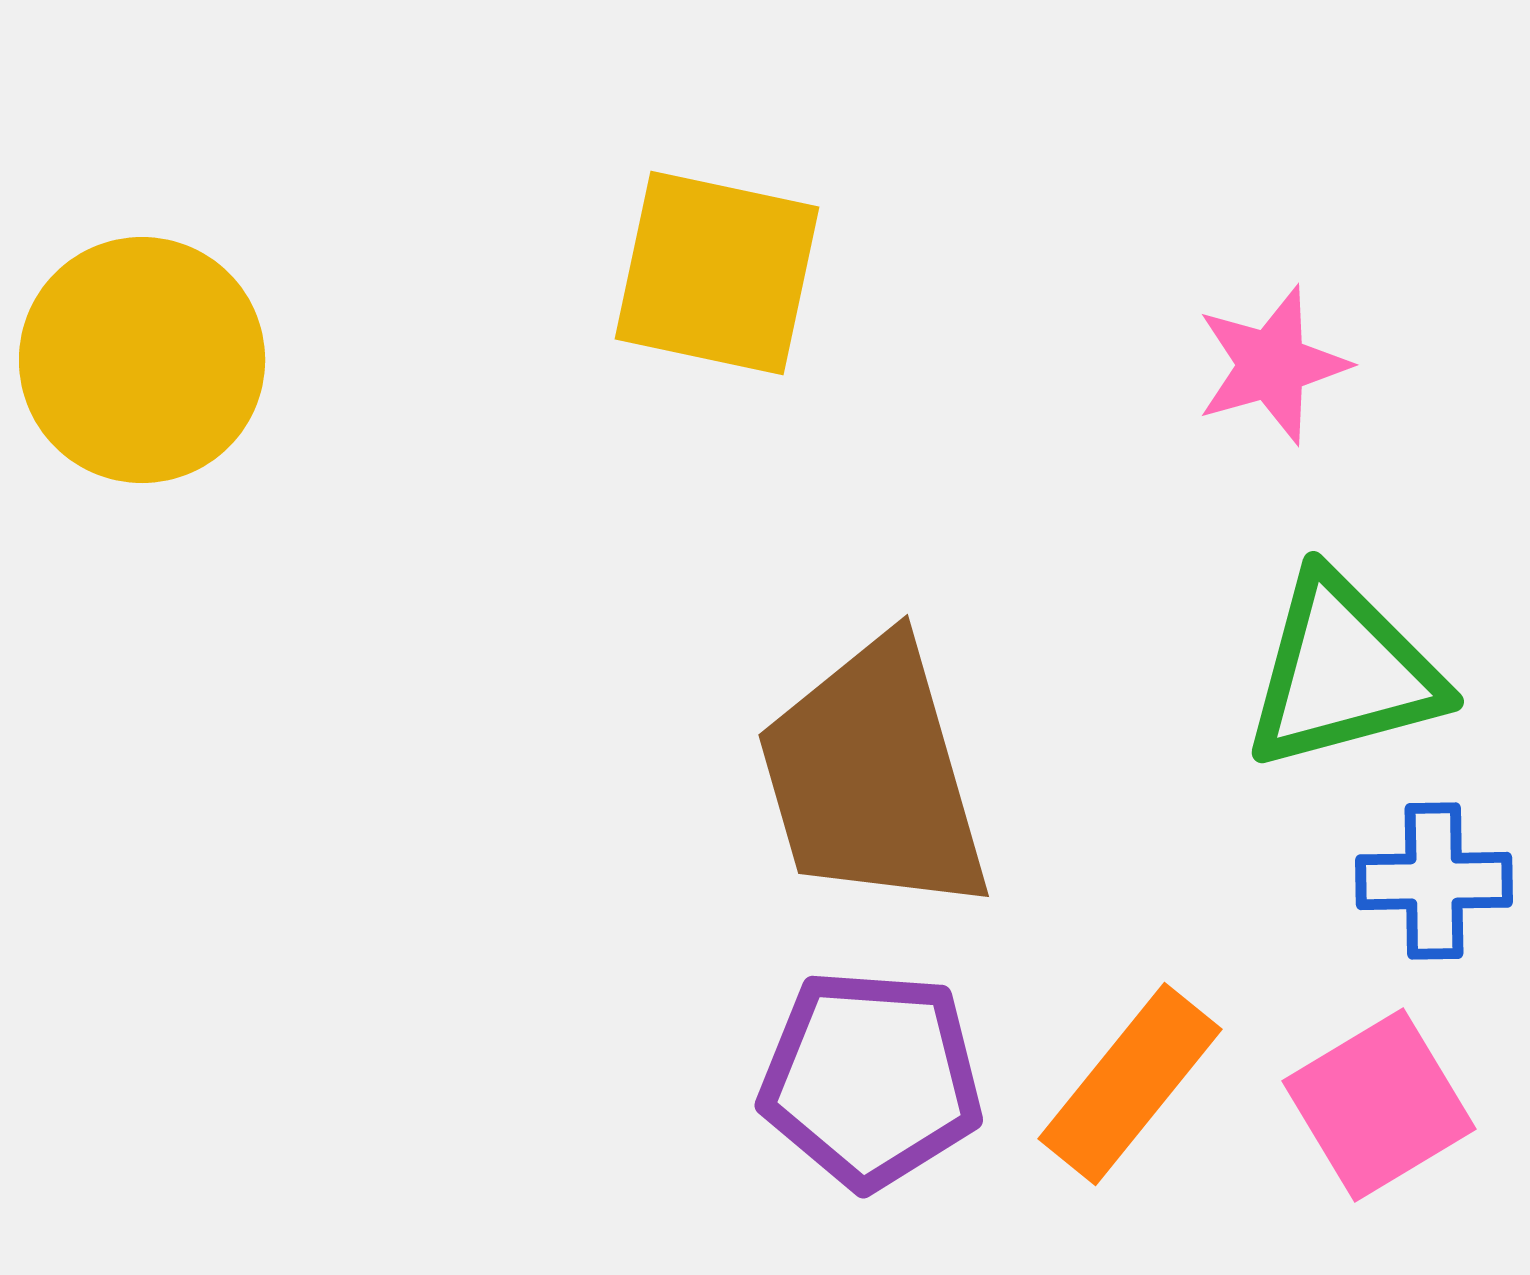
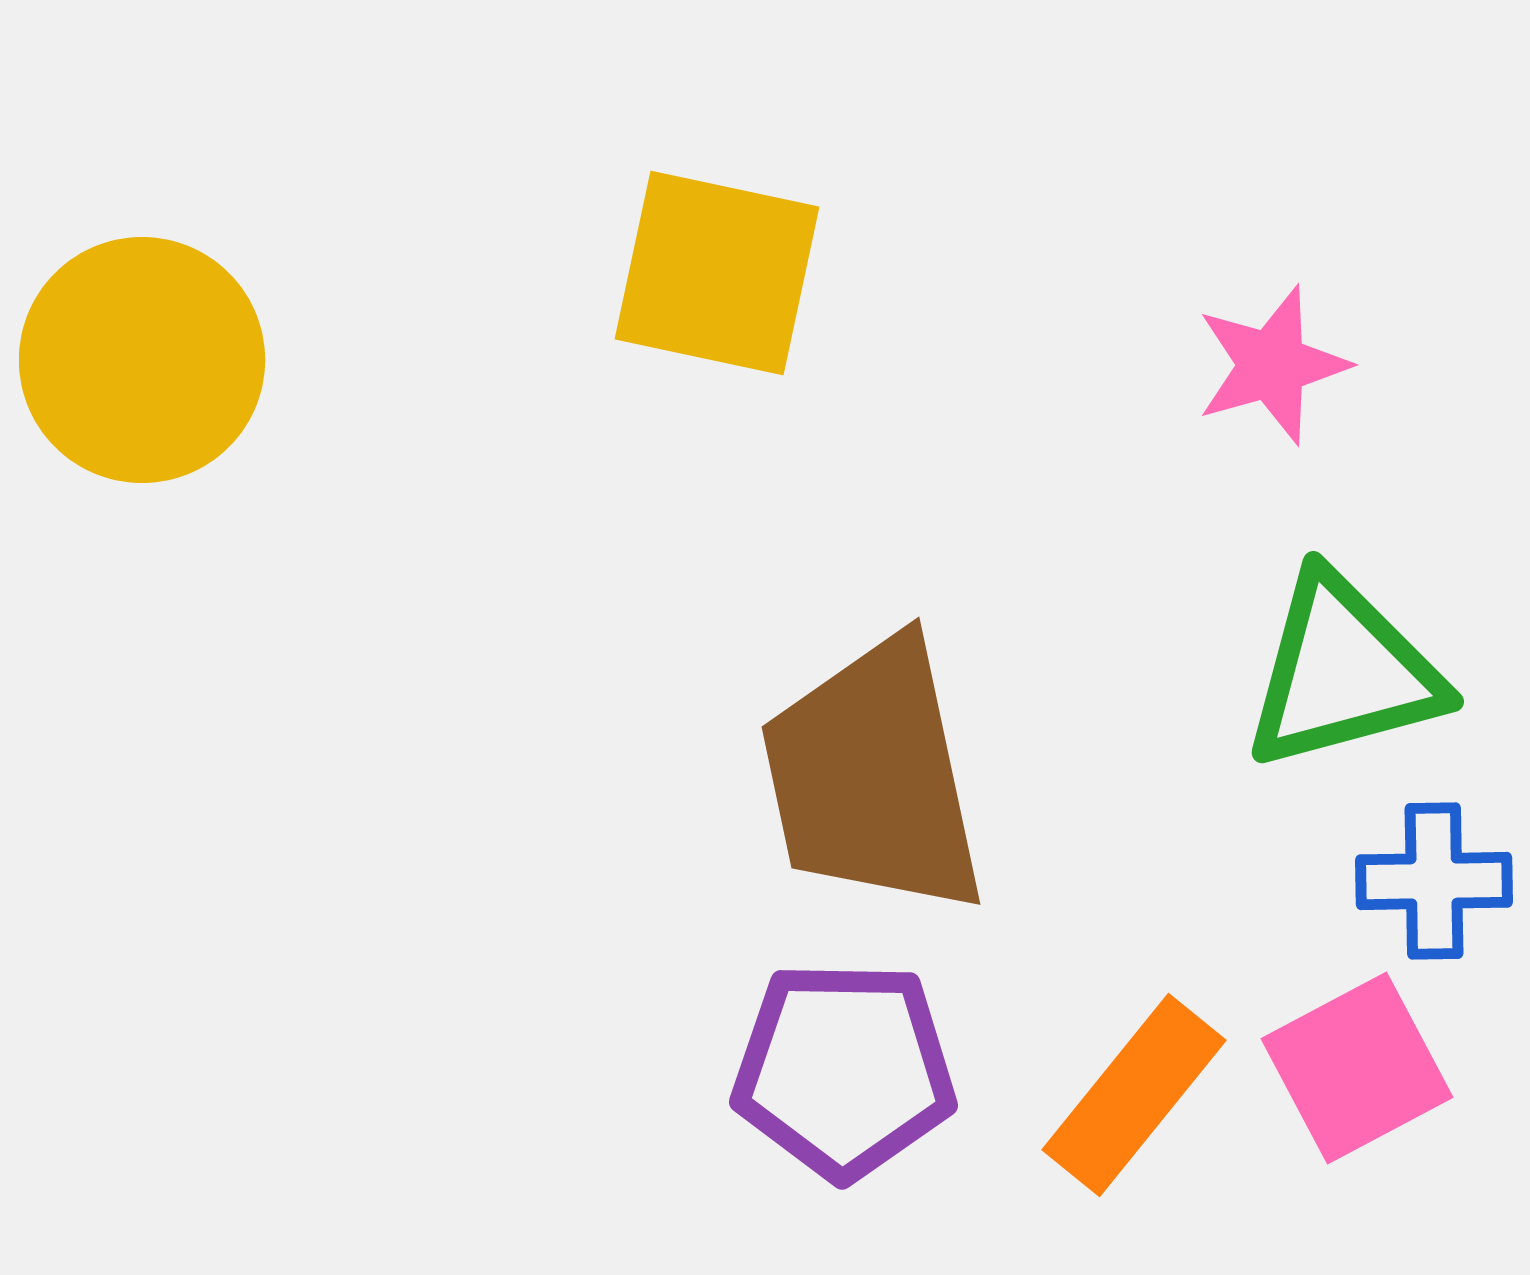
brown trapezoid: rotated 4 degrees clockwise
purple pentagon: moved 27 px left, 9 px up; rotated 3 degrees counterclockwise
orange rectangle: moved 4 px right, 11 px down
pink square: moved 22 px left, 37 px up; rotated 3 degrees clockwise
